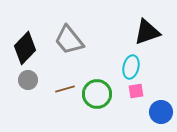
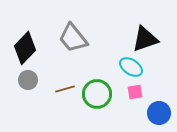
black triangle: moved 2 px left, 7 px down
gray trapezoid: moved 4 px right, 2 px up
cyan ellipse: rotated 70 degrees counterclockwise
pink square: moved 1 px left, 1 px down
blue circle: moved 2 px left, 1 px down
